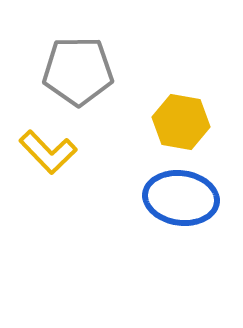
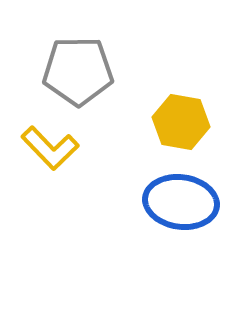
yellow L-shape: moved 2 px right, 4 px up
blue ellipse: moved 4 px down
